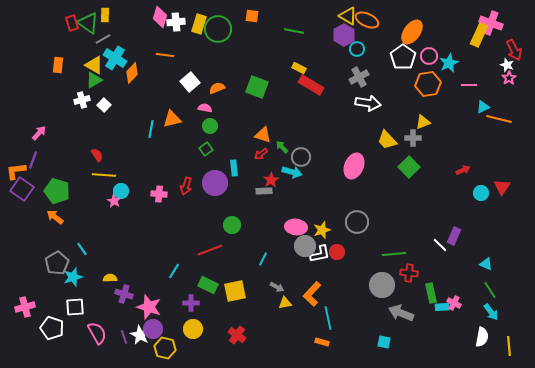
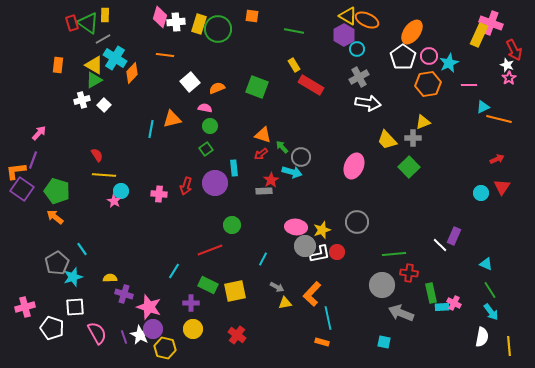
yellow rectangle at (299, 68): moved 5 px left, 3 px up; rotated 32 degrees clockwise
red arrow at (463, 170): moved 34 px right, 11 px up
